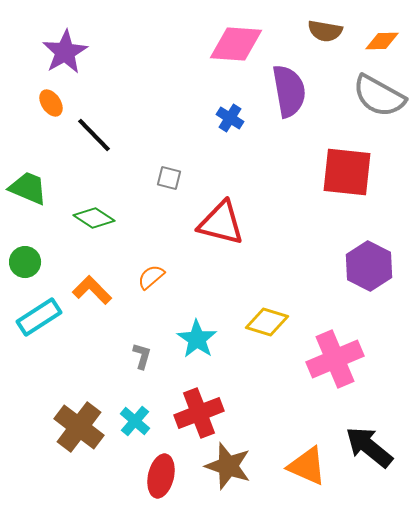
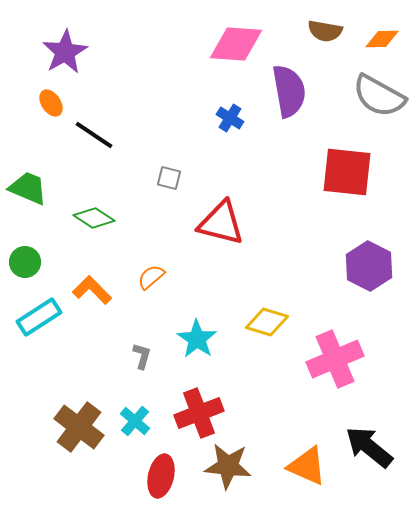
orange diamond: moved 2 px up
black line: rotated 12 degrees counterclockwise
brown star: rotated 12 degrees counterclockwise
